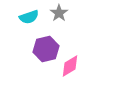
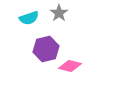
cyan semicircle: moved 1 px down
pink diamond: rotated 45 degrees clockwise
